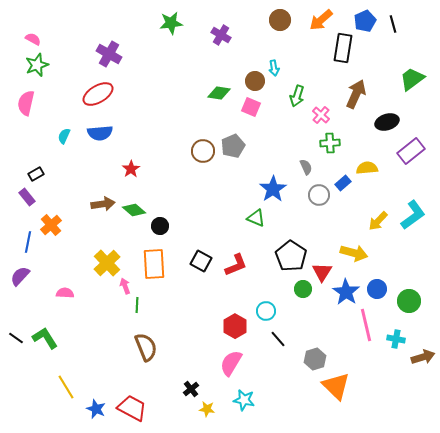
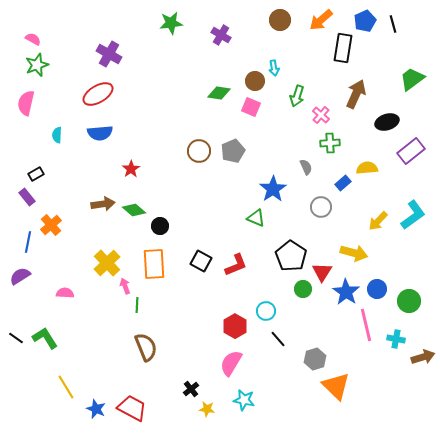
cyan semicircle at (64, 136): moved 7 px left, 1 px up; rotated 21 degrees counterclockwise
gray pentagon at (233, 146): moved 5 px down
brown circle at (203, 151): moved 4 px left
gray circle at (319, 195): moved 2 px right, 12 px down
purple semicircle at (20, 276): rotated 15 degrees clockwise
